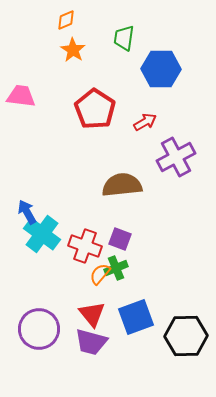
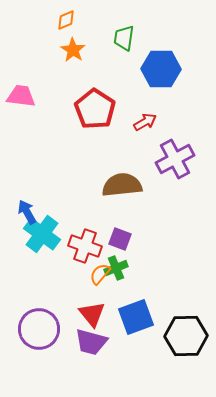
purple cross: moved 1 px left, 2 px down
